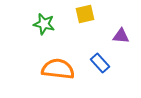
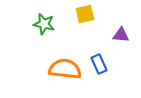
purple triangle: moved 1 px up
blue rectangle: moved 1 px left, 1 px down; rotated 18 degrees clockwise
orange semicircle: moved 7 px right
